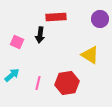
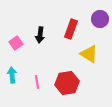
red rectangle: moved 15 px right, 12 px down; rotated 66 degrees counterclockwise
pink square: moved 1 px left, 1 px down; rotated 32 degrees clockwise
yellow triangle: moved 1 px left, 1 px up
cyan arrow: rotated 56 degrees counterclockwise
pink line: moved 1 px left, 1 px up; rotated 24 degrees counterclockwise
